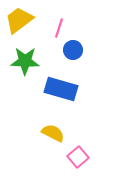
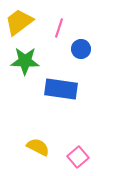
yellow trapezoid: moved 2 px down
blue circle: moved 8 px right, 1 px up
blue rectangle: rotated 8 degrees counterclockwise
yellow semicircle: moved 15 px left, 14 px down
